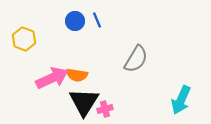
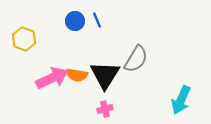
black triangle: moved 21 px right, 27 px up
